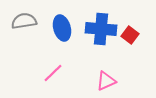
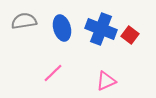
blue cross: rotated 16 degrees clockwise
